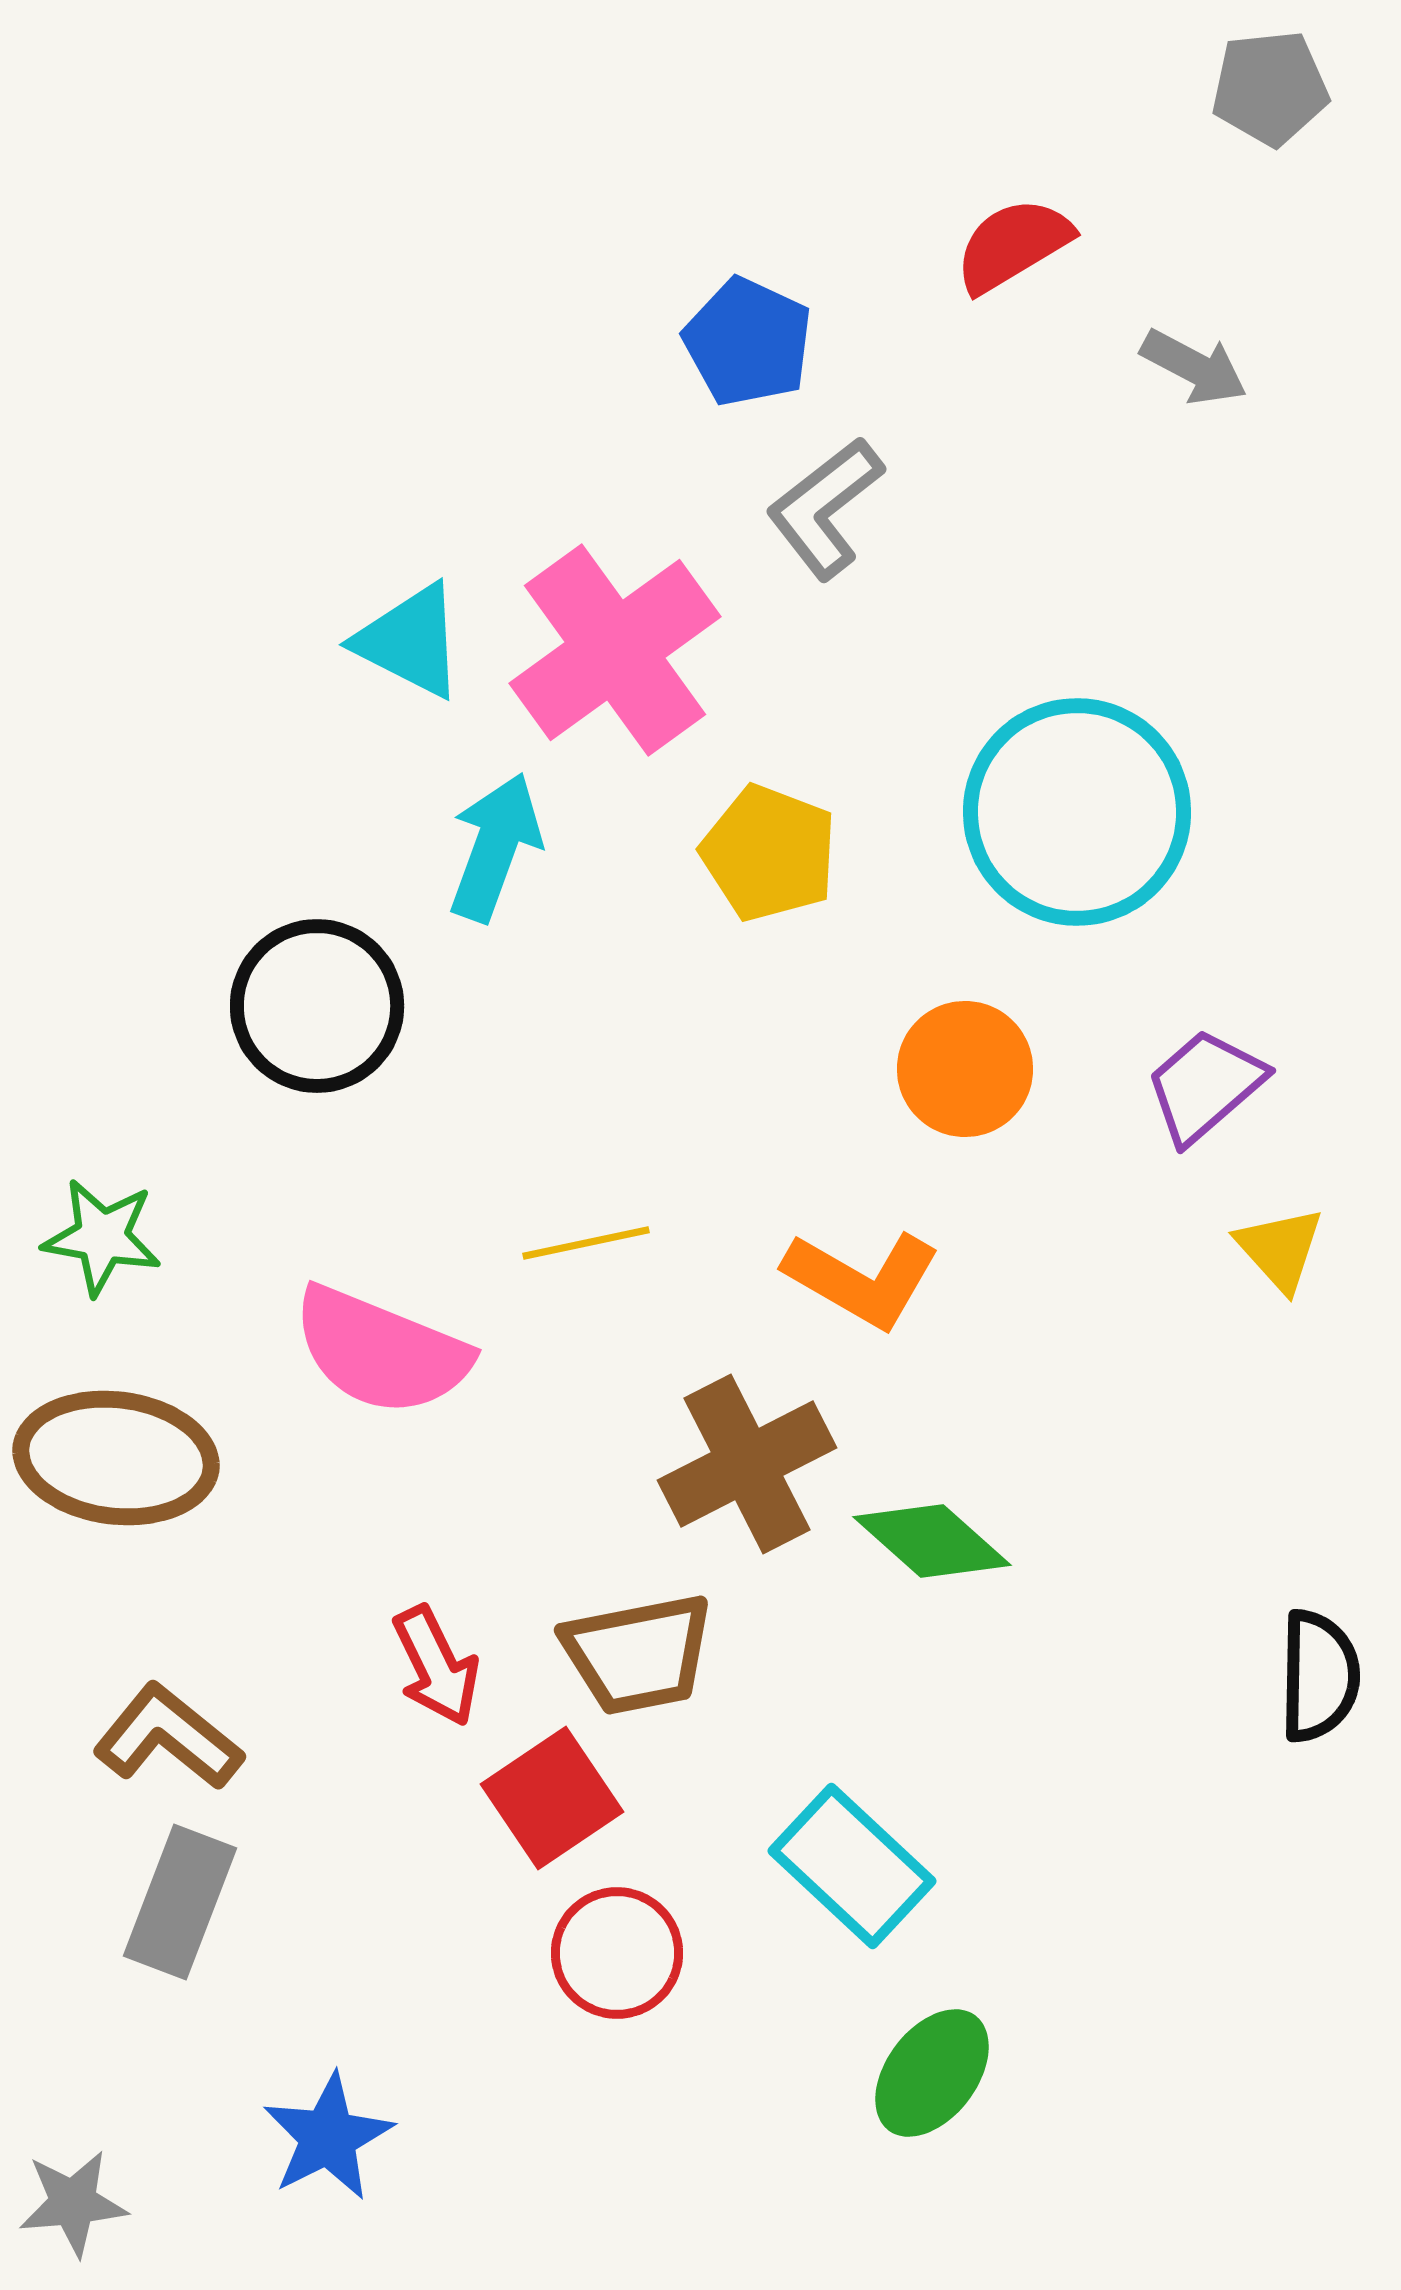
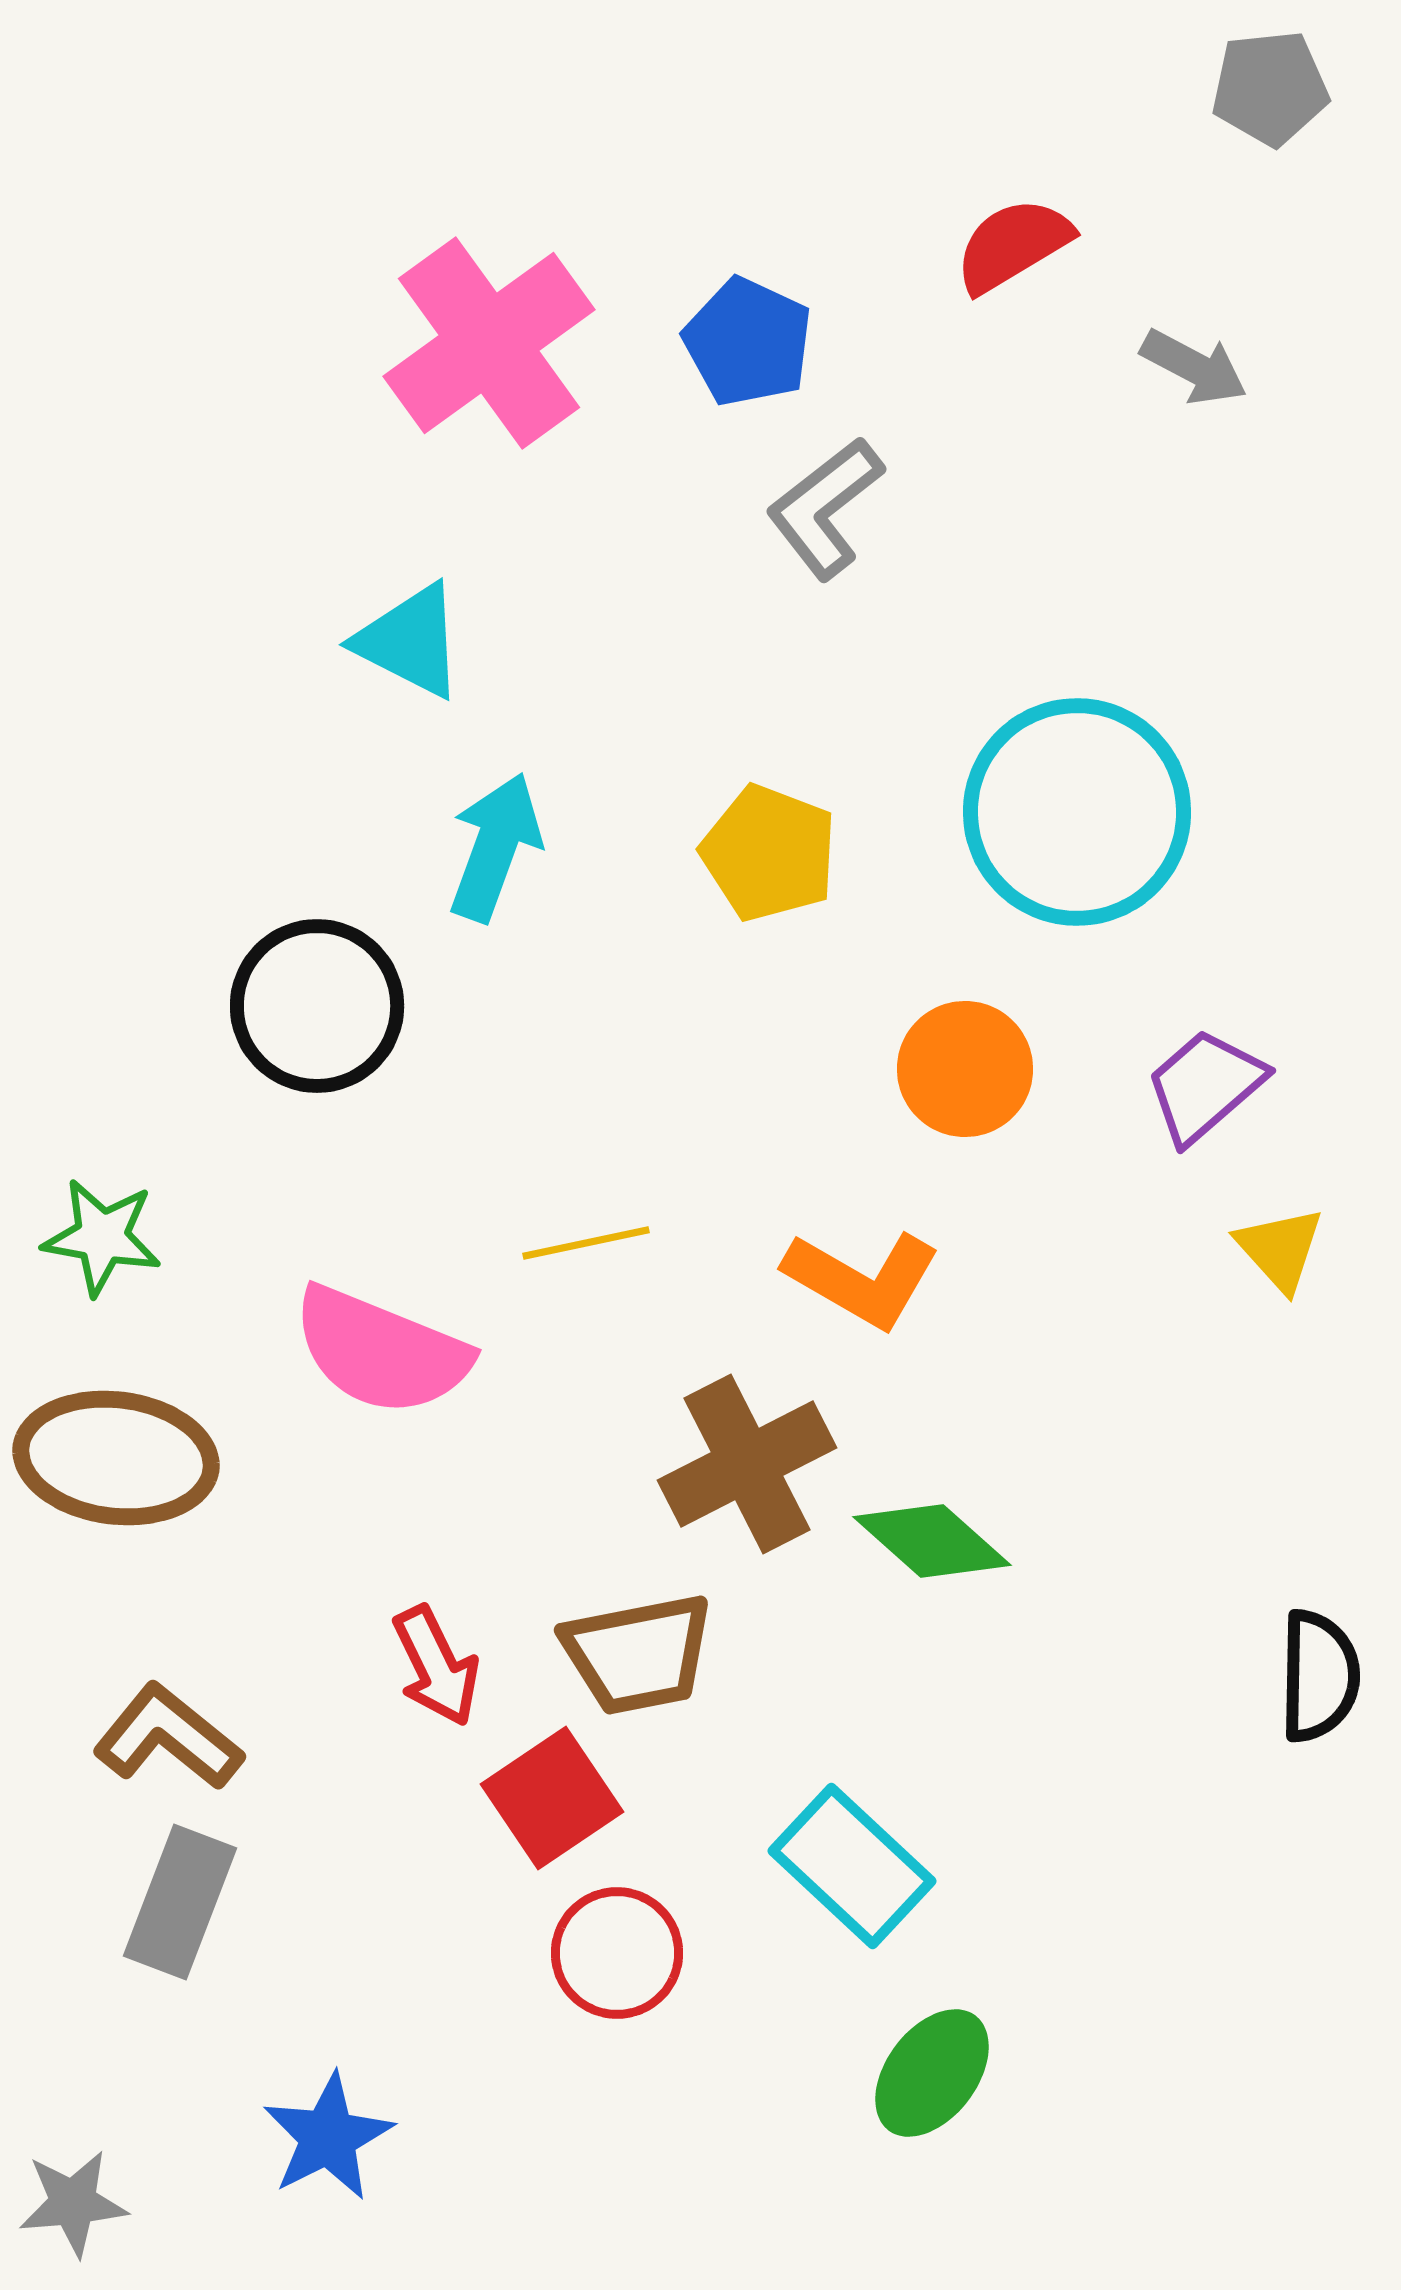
pink cross: moved 126 px left, 307 px up
